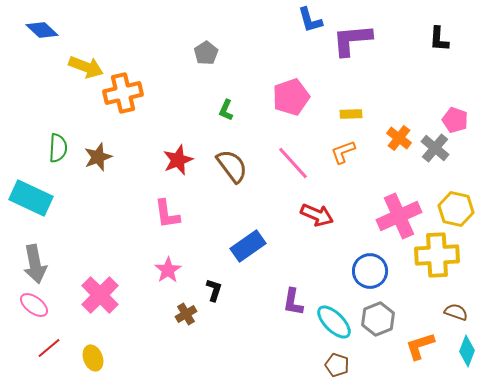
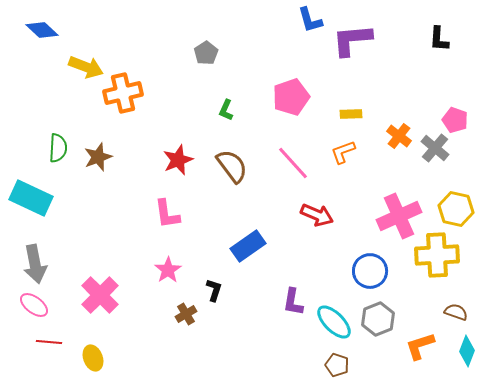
orange cross at (399, 138): moved 2 px up
red line at (49, 348): moved 6 px up; rotated 45 degrees clockwise
